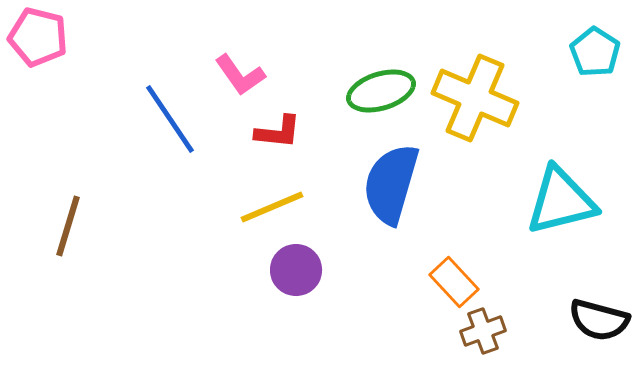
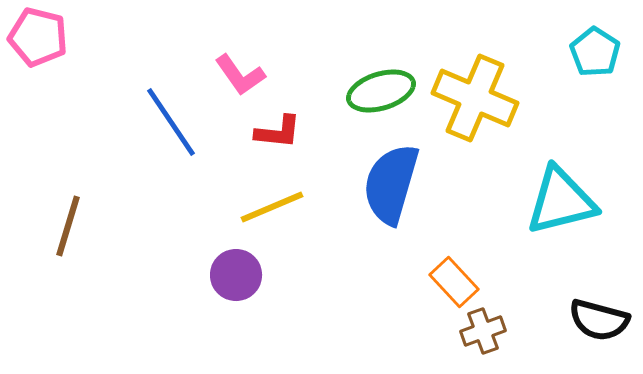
blue line: moved 1 px right, 3 px down
purple circle: moved 60 px left, 5 px down
